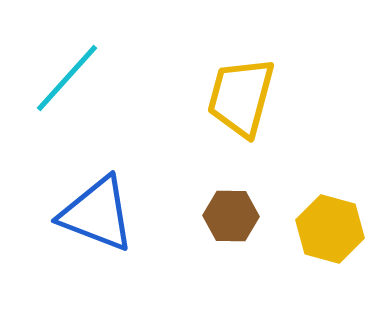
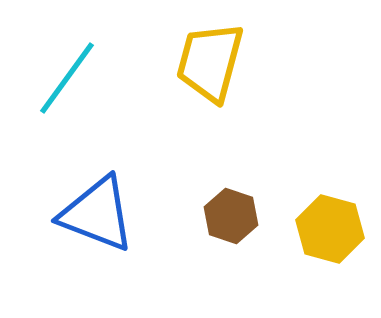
cyan line: rotated 6 degrees counterclockwise
yellow trapezoid: moved 31 px left, 35 px up
brown hexagon: rotated 18 degrees clockwise
